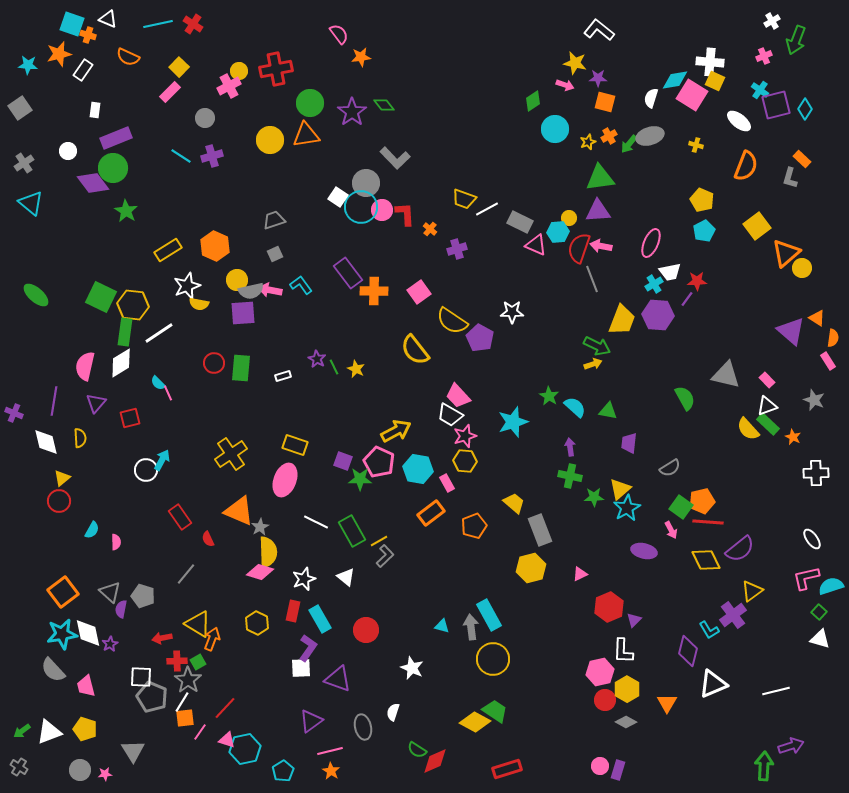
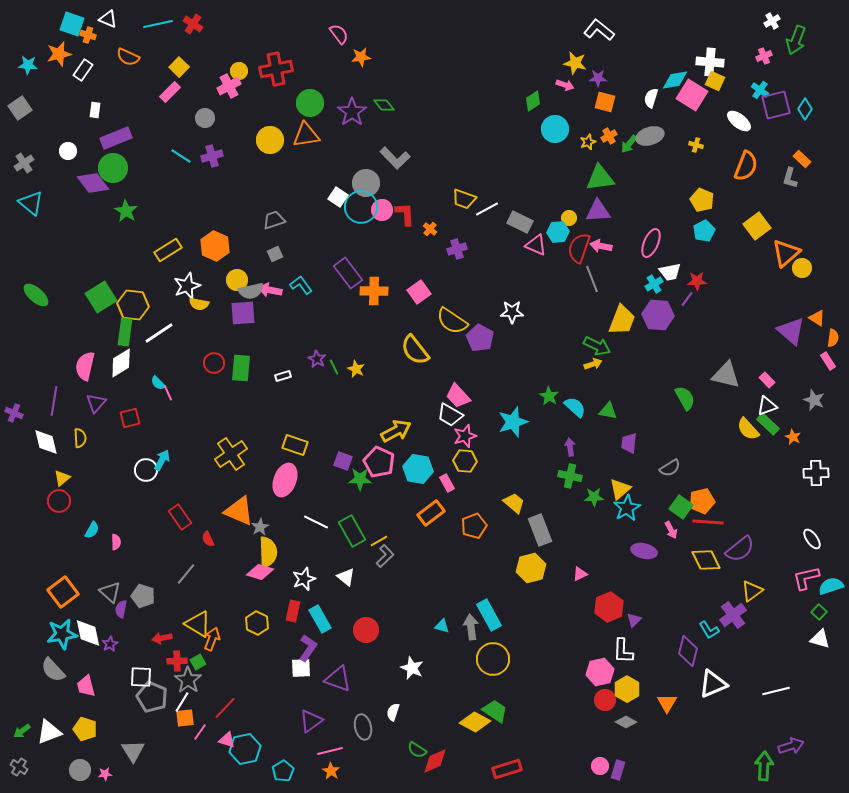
green square at (101, 297): rotated 32 degrees clockwise
